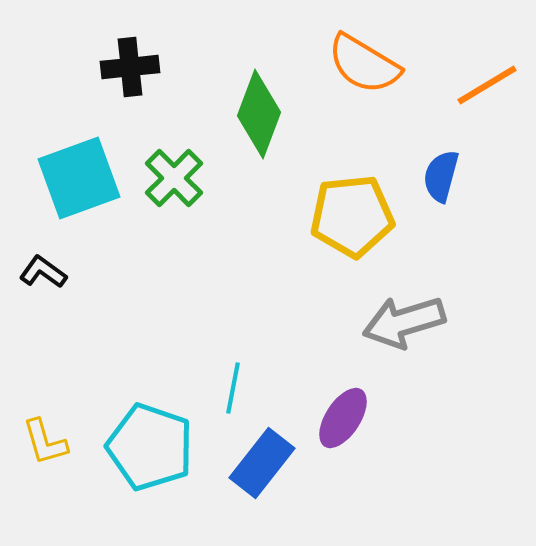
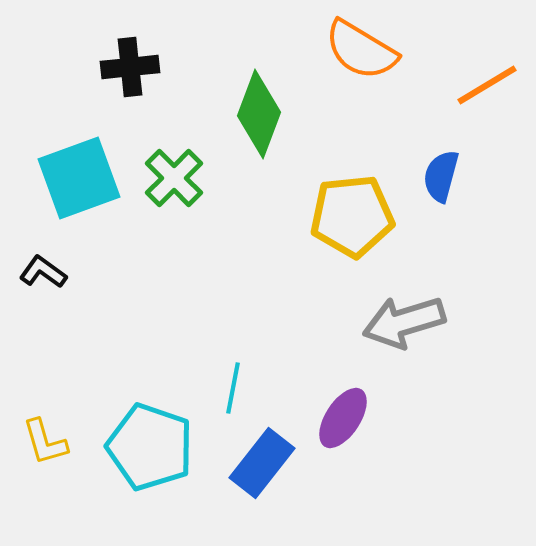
orange semicircle: moved 3 px left, 14 px up
